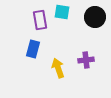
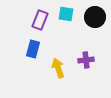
cyan square: moved 4 px right, 2 px down
purple rectangle: rotated 30 degrees clockwise
